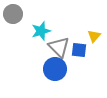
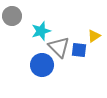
gray circle: moved 1 px left, 2 px down
yellow triangle: rotated 16 degrees clockwise
blue circle: moved 13 px left, 4 px up
